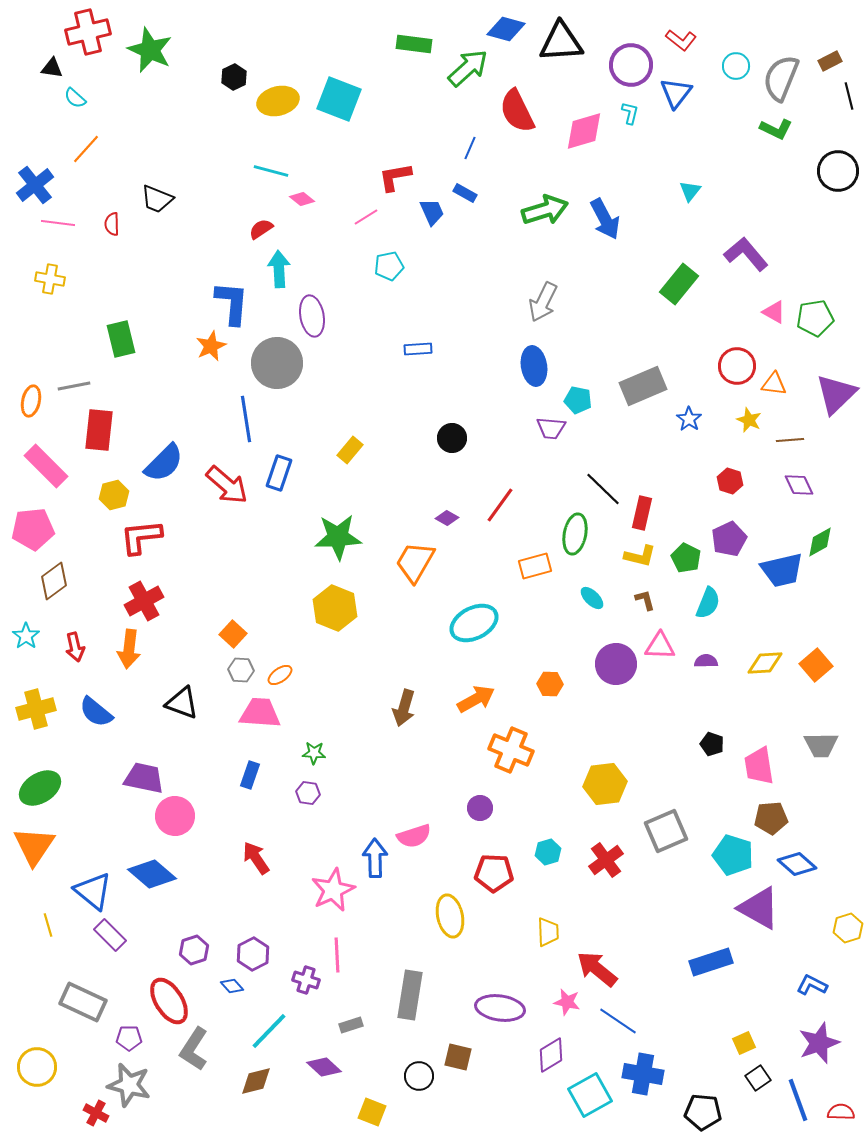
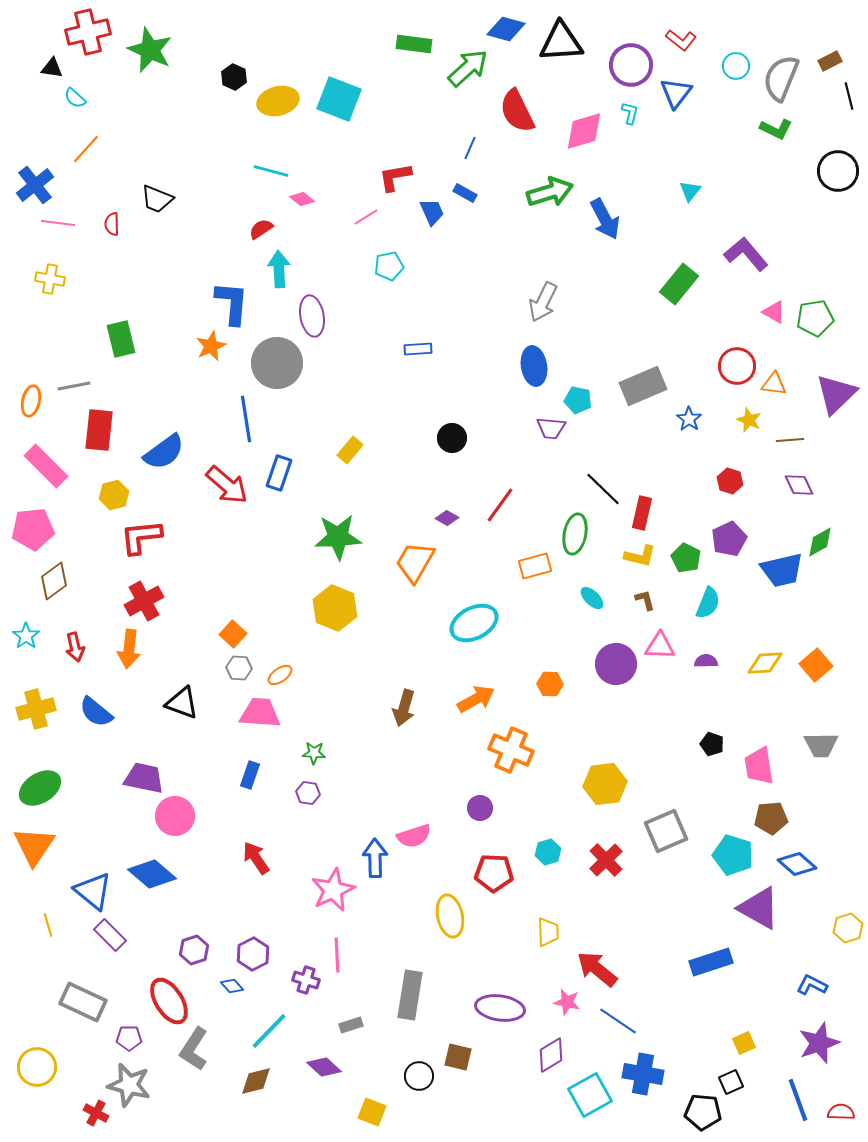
black hexagon at (234, 77): rotated 10 degrees counterclockwise
green arrow at (545, 210): moved 5 px right, 18 px up
blue semicircle at (164, 463): moved 11 px up; rotated 9 degrees clockwise
gray hexagon at (241, 670): moved 2 px left, 2 px up
red cross at (606, 860): rotated 8 degrees counterclockwise
black square at (758, 1078): moved 27 px left, 4 px down; rotated 10 degrees clockwise
